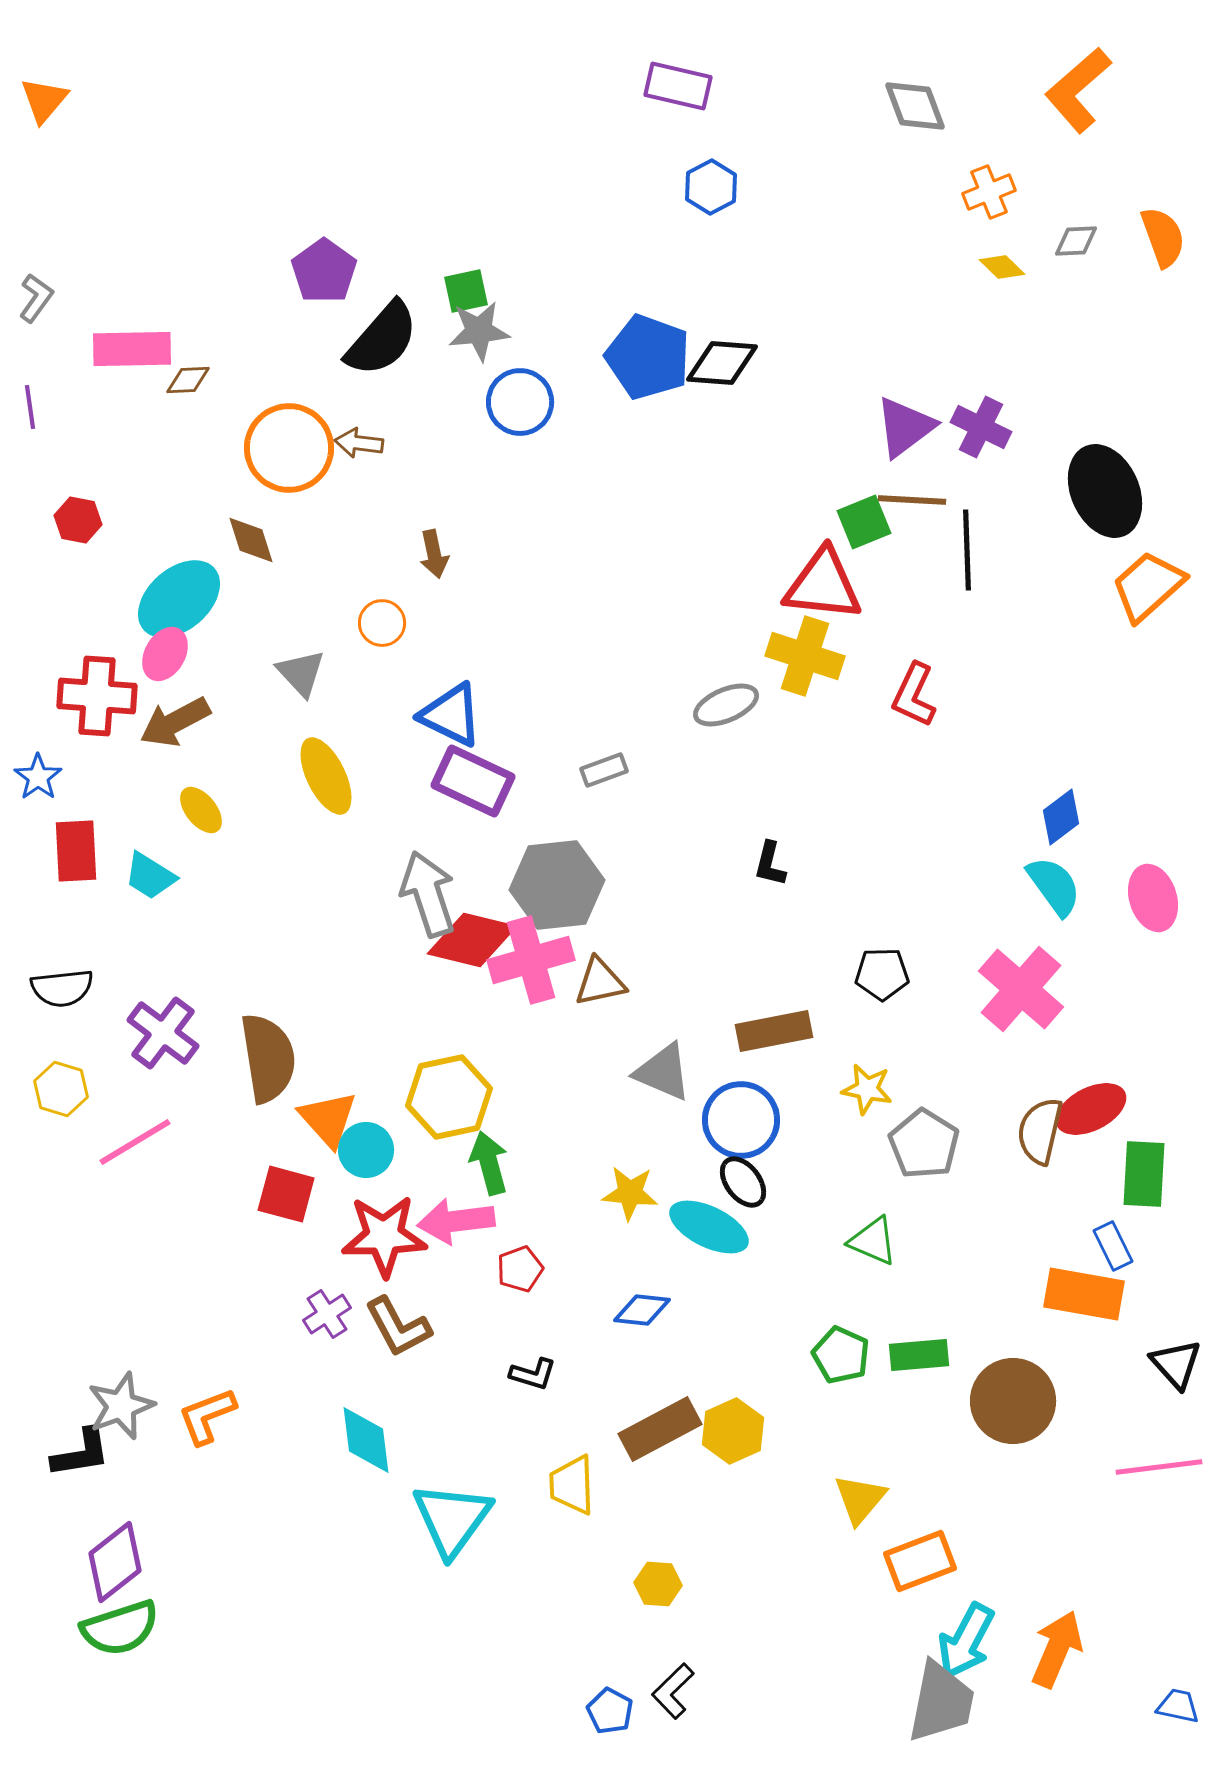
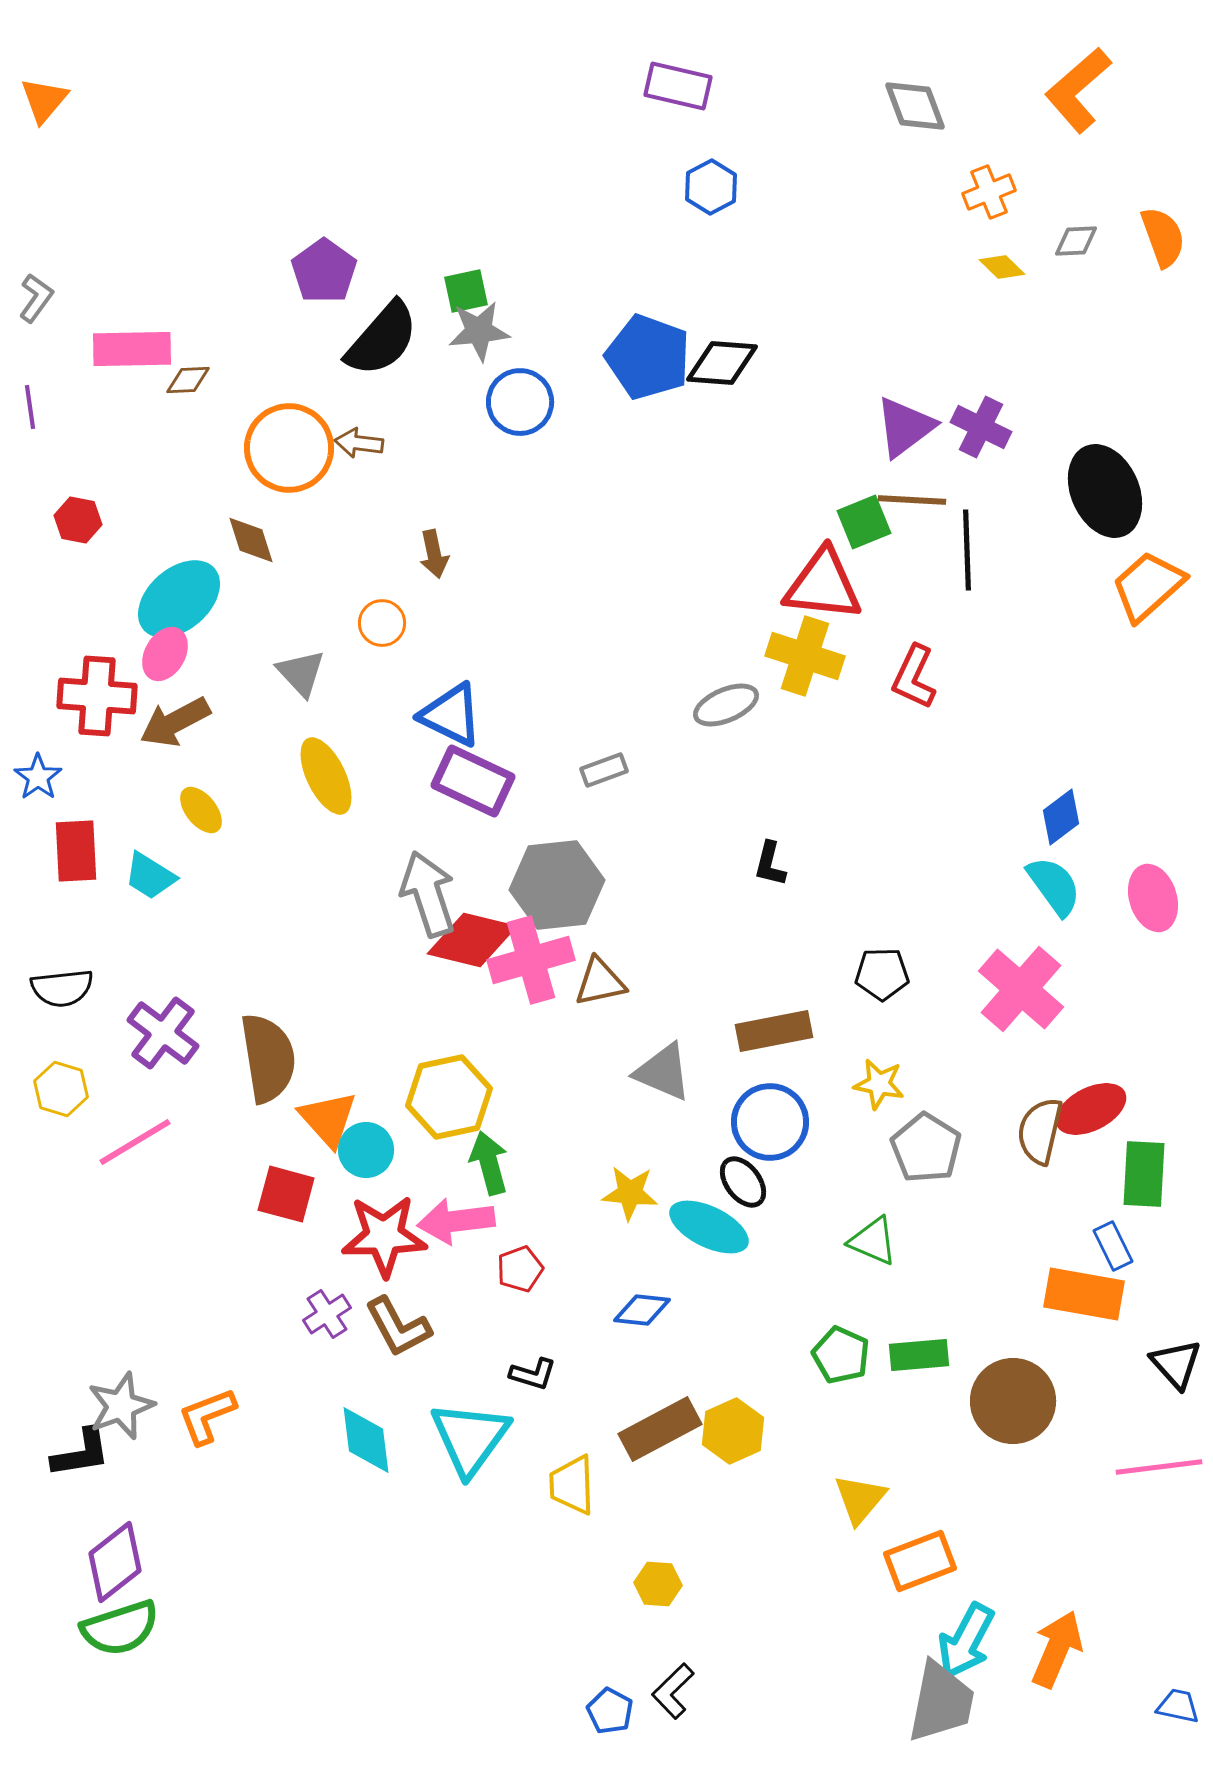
red L-shape at (914, 695): moved 18 px up
yellow star at (867, 1089): moved 12 px right, 5 px up
blue circle at (741, 1120): moved 29 px right, 2 px down
gray pentagon at (924, 1144): moved 2 px right, 4 px down
cyan triangle at (452, 1519): moved 18 px right, 81 px up
